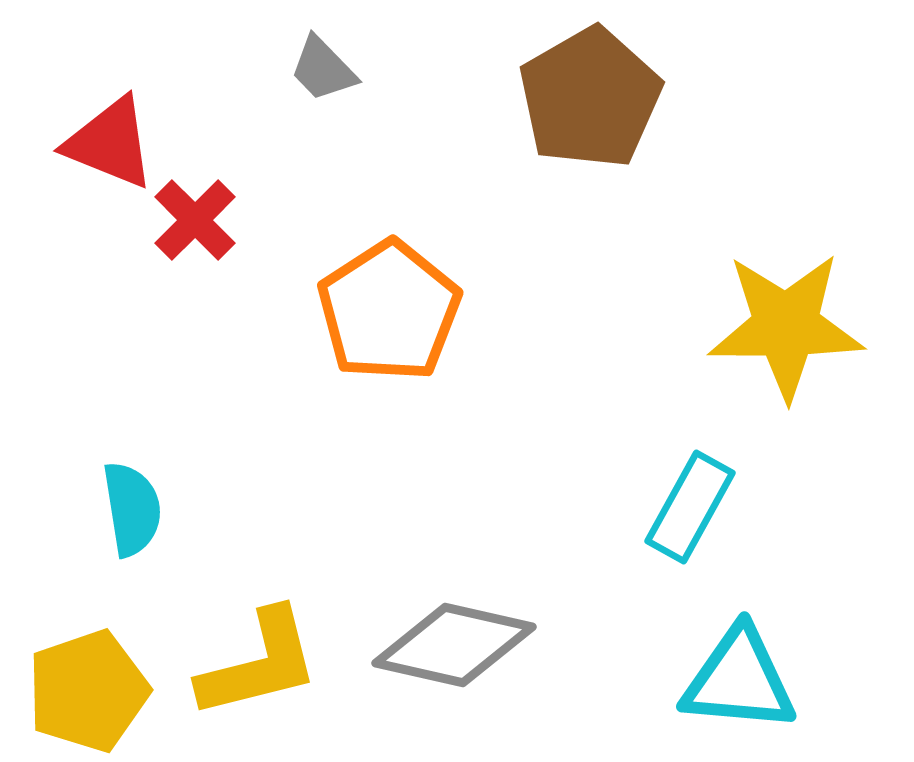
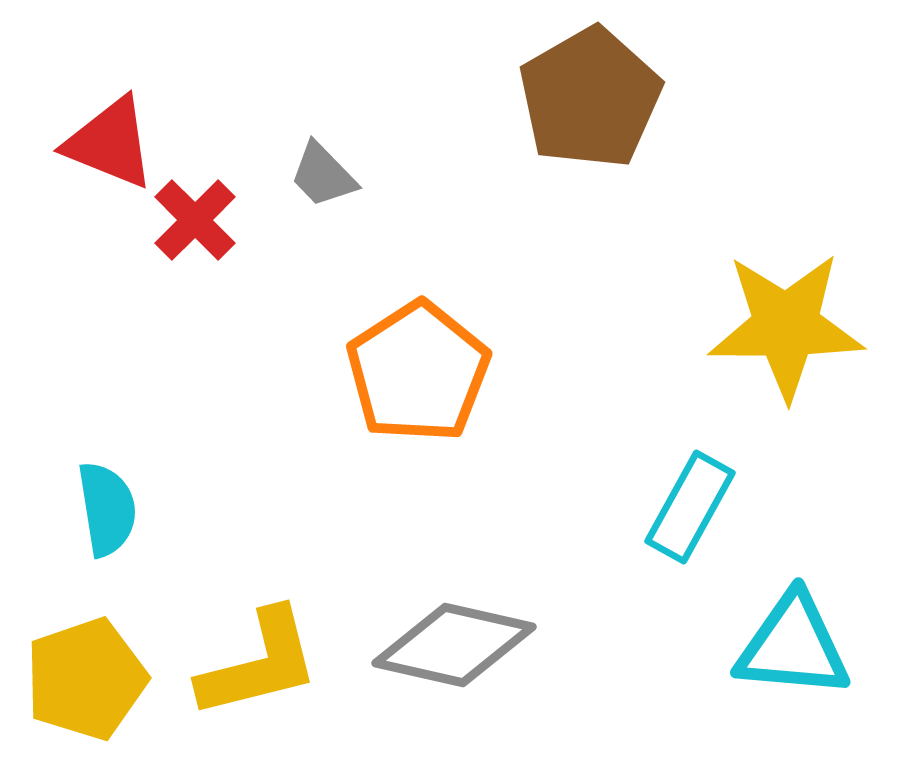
gray trapezoid: moved 106 px down
orange pentagon: moved 29 px right, 61 px down
cyan semicircle: moved 25 px left
cyan triangle: moved 54 px right, 34 px up
yellow pentagon: moved 2 px left, 12 px up
